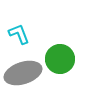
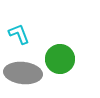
gray ellipse: rotated 24 degrees clockwise
